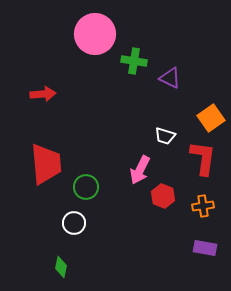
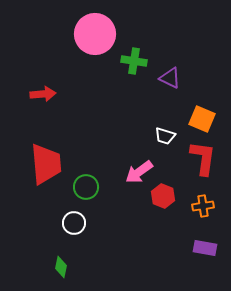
orange square: moved 9 px left, 1 px down; rotated 32 degrees counterclockwise
pink arrow: moved 1 px left, 2 px down; rotated 28 degrees clockwise
